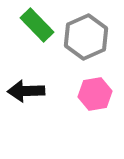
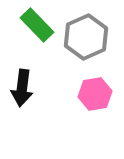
black arrow: moved 4 px left, 3 px up; rotated 81 degrees counterclockwise
